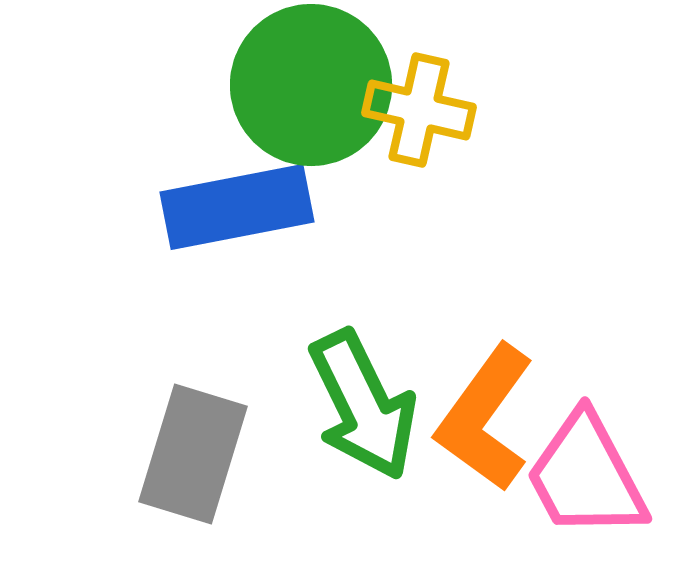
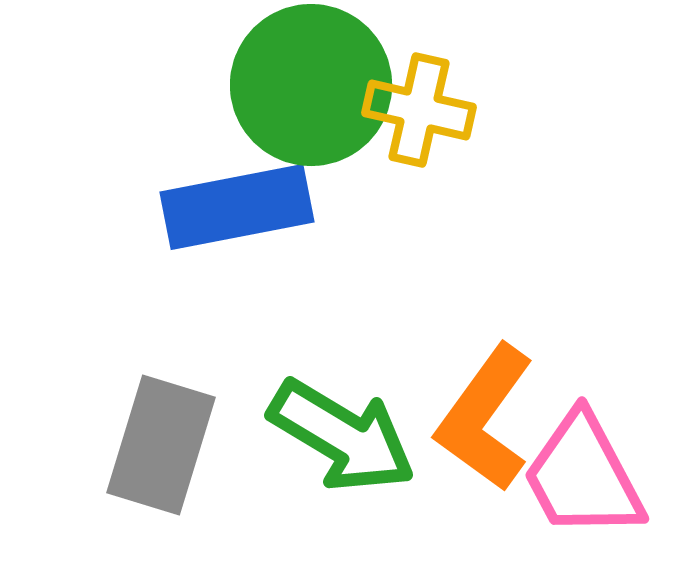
green arrow: moved 21 px left, 31 px down; rotated 33 degrees counterclockwise
gray rectangle: moved 32 px left, 9 px up
pink trapezoid: moved 3 px left
